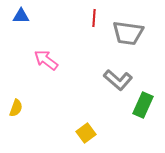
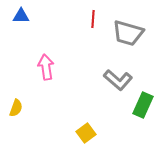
red line: moved 1 px left, 1 px down
gray trapezoid: rotated 8 degrees clockwise
pink arrow: moved 7 px down; rotated 45 degrees clockwise
